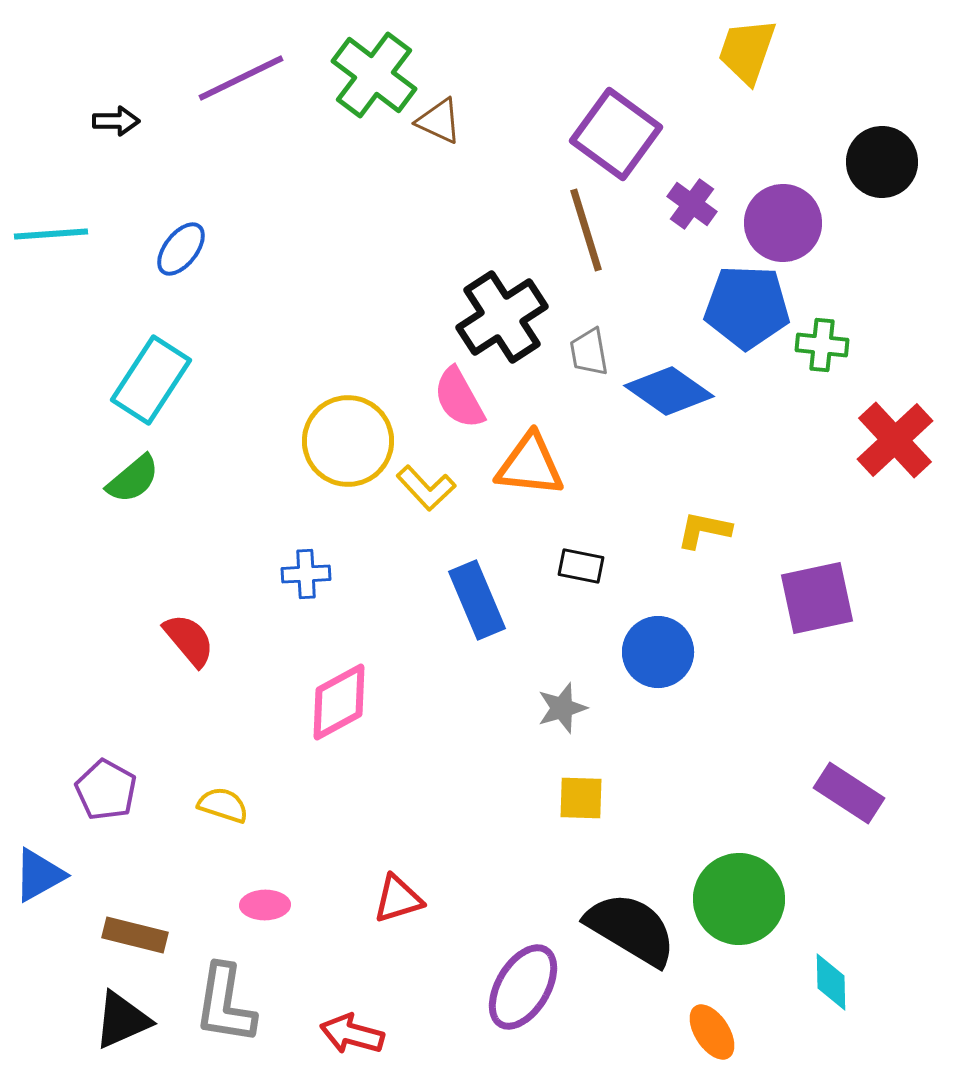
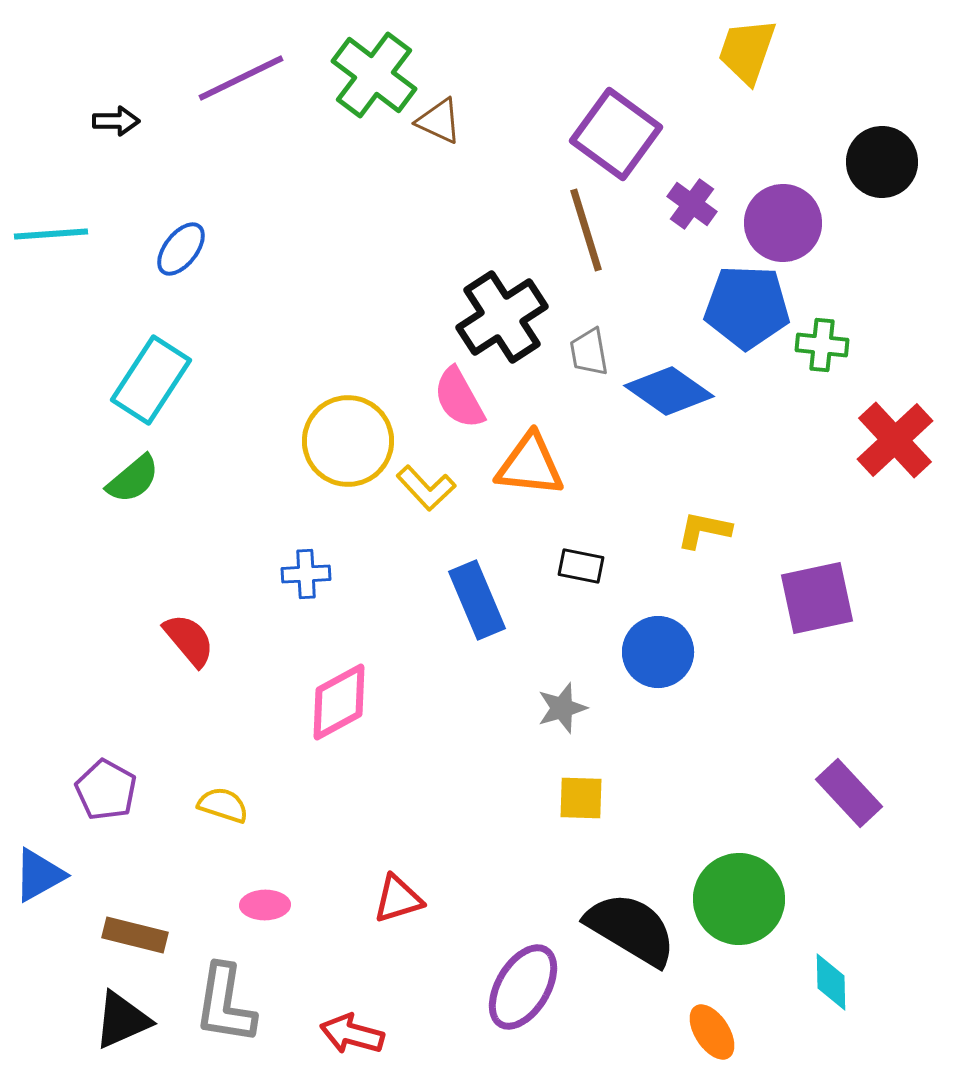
purple rectangle at (849, 793): rotated 14 degrees clockwise
